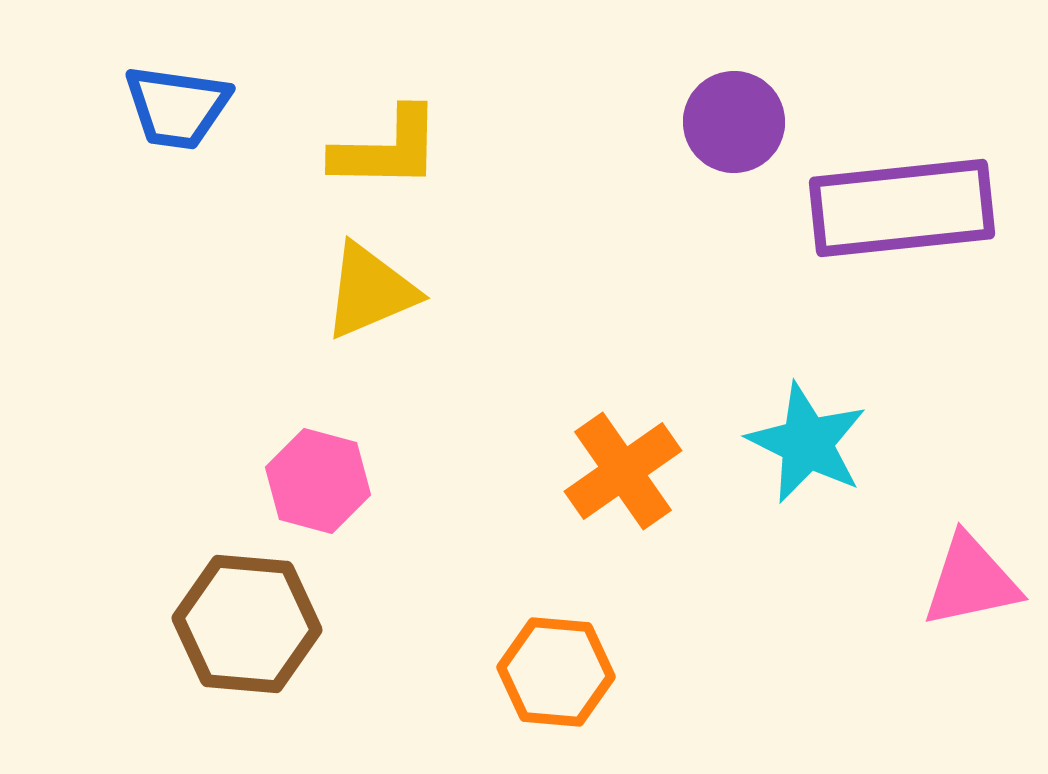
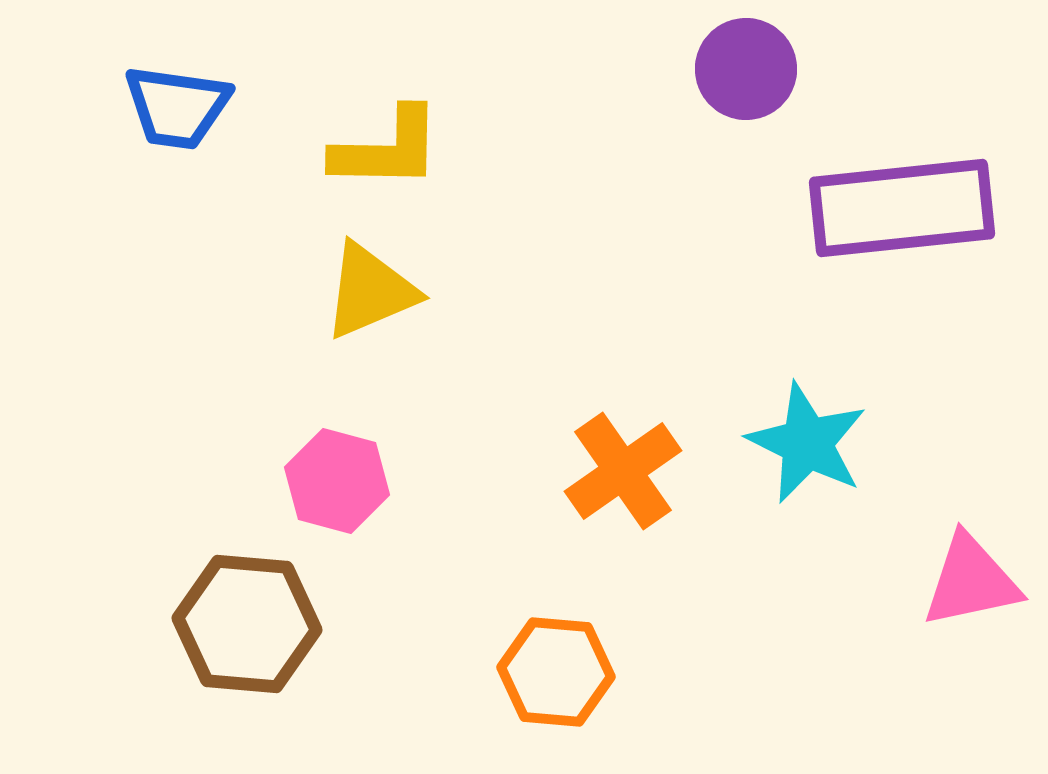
purple circle: moved 12 px right, 53 px up
pink hexagon: moved 19 px right
